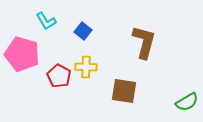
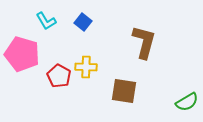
blue square: moved 9 px up
